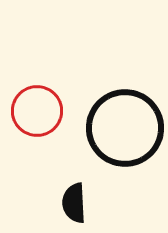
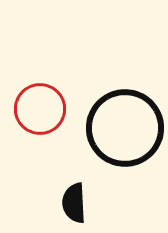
red circle: moved 3 px right, 2 px up
